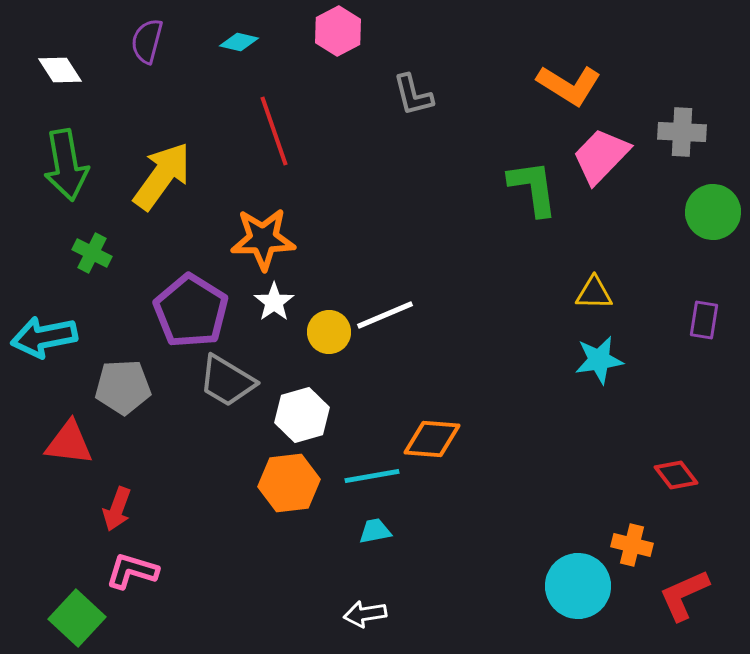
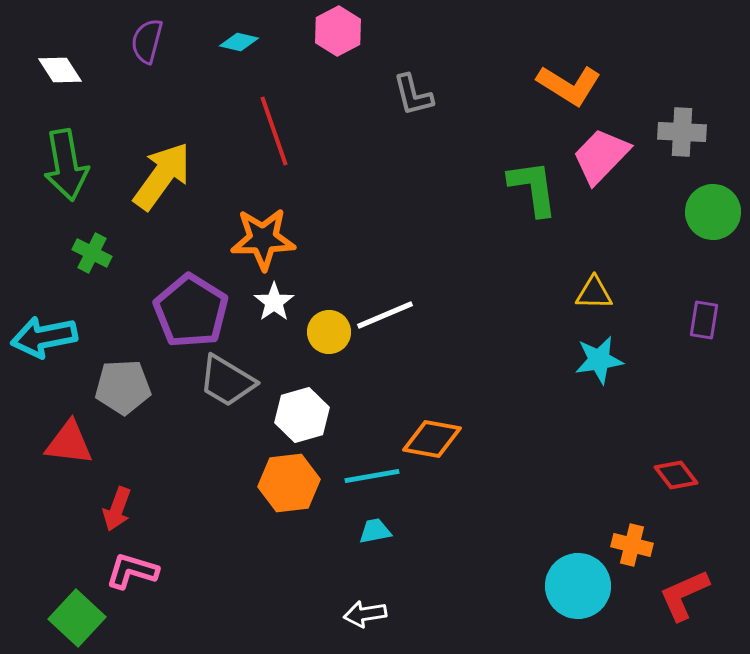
orange diamond: rotated 6 degrees clockwise
